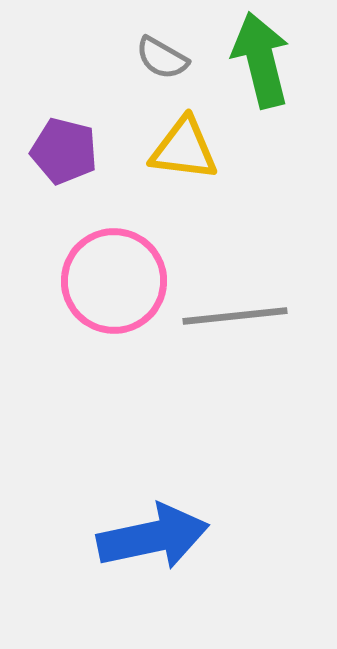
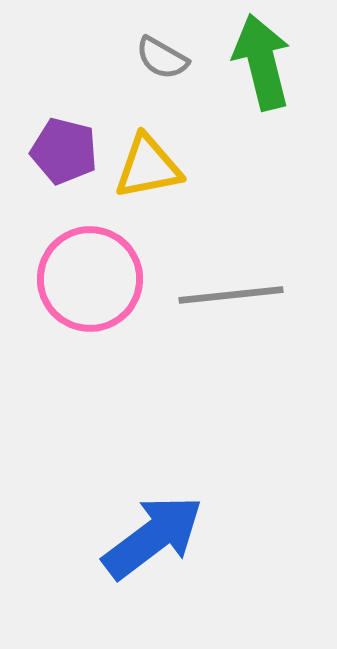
green arrow: moved 1 px right, 2 px down
yellow triangle: moved 36 px left, 18 px down; rotated 18 degrees counterclockwise
pink circle: moved 24 px left, 2 px up
gray line: moved 4 px left, 21 px up
blue arrow: rotated 25 degrees counterclockwise
